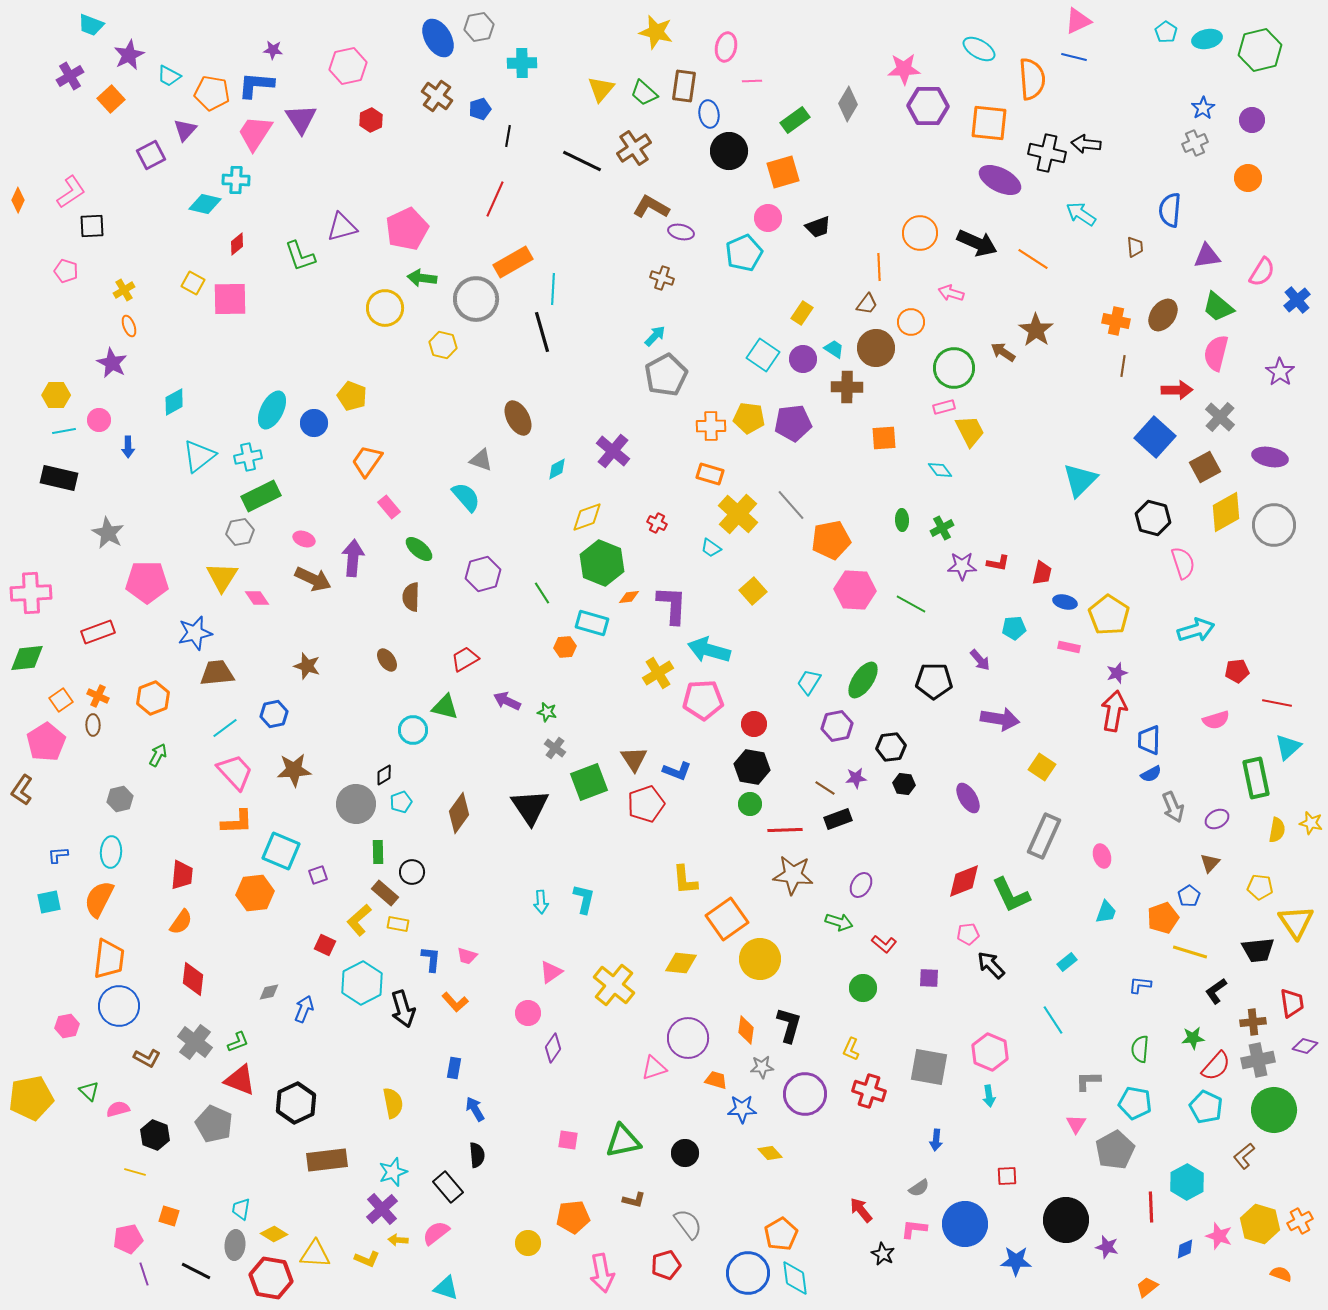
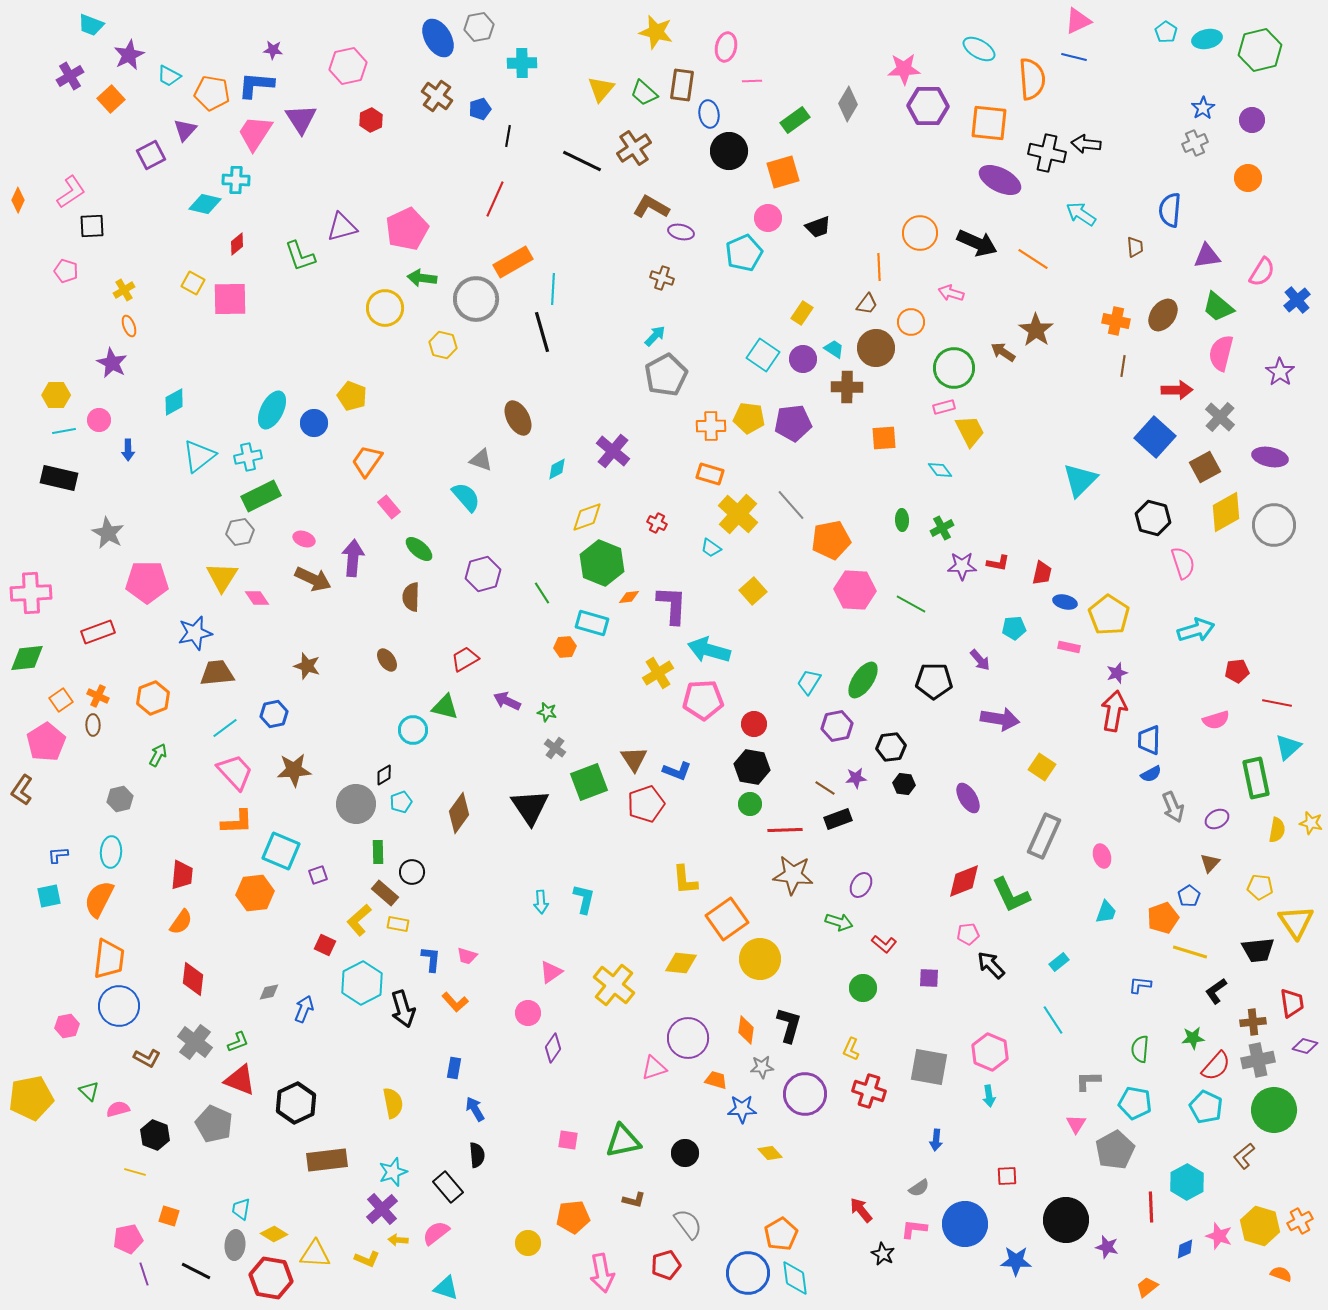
brown rectangle at (684, 86): moved 2 px left, 1 px up
pink semicircle at (1216, 353): moved 5 px right
blue arrow at (128, 447): moved 3 px down
cyan square at (49, 902): moved 6 px up
cyan rectangle at (1067, 962): moved 8 px left
yellow hexagon at (1260, 1224): moved 2 px down
